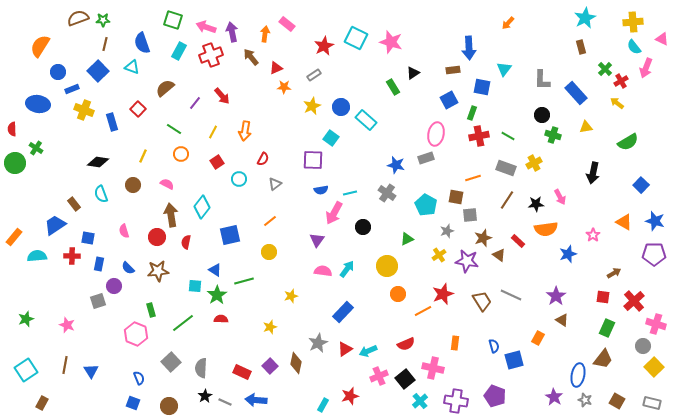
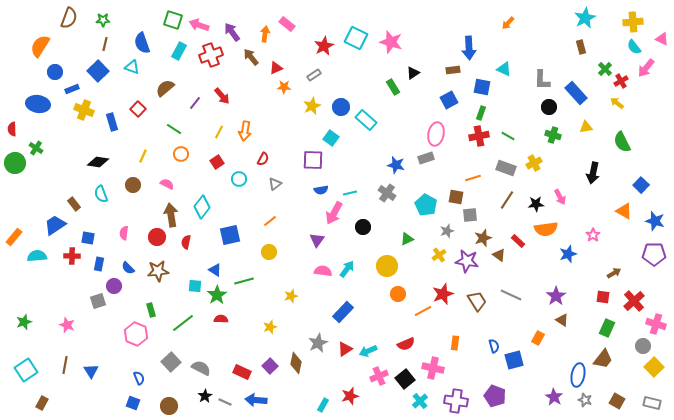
brown semicircle at (78, 18): moved 9 px left; rotated 130 degrees clockwise
pink arrow at (206, 27): moved 7 px left, 2 px up
purple arrow at (232, 32): rotated 24 degrees counterclockwise
pink arrow at (646, 68): rotated 18 degrees clockwise
cyan triangle at (504, 69): rotated 42 degrees counterclockwise
blue circle at (58, 72): moved 3 px left
green rectangle at (472, 113): moved 9 px right
black circle at (542, 115): moved 7 px right, 8 px up
yellow line at (213, 132): moved 6 px right
green semicircle at (628, 142): moved 6 px left; rotated 95 degrees clockwise
orange triangle at (624, 222): moved 11 px up
pink semicircle at (124, 231): moved 2 px down; rotated 24 degrees clockwise
brown trapezoid at (482, 301): moved 5 px left
green star at (26, 319): moved 2 px left, 3 px down
gray semicircle at (201, 368): rotated 114 degrees clockwise
